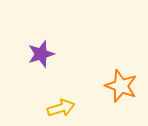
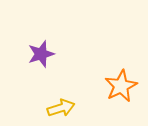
orange star: rotated 24 degrees clockwise
